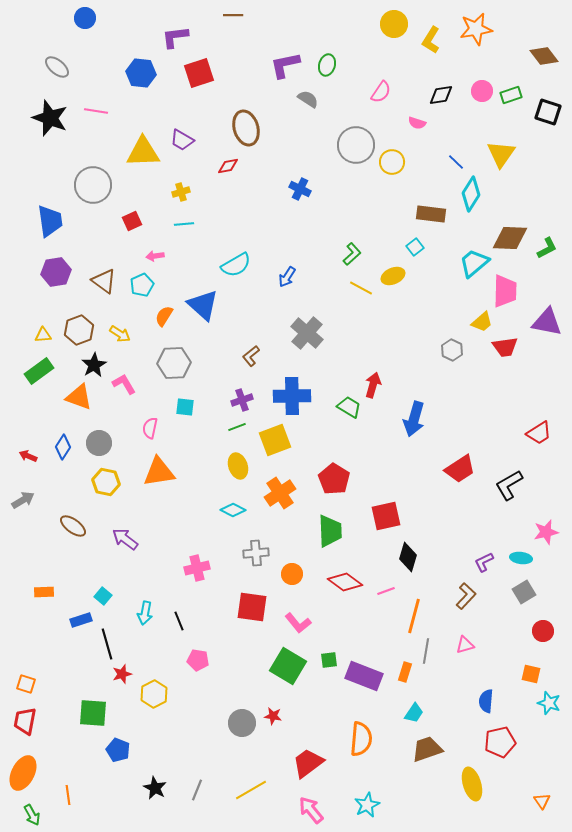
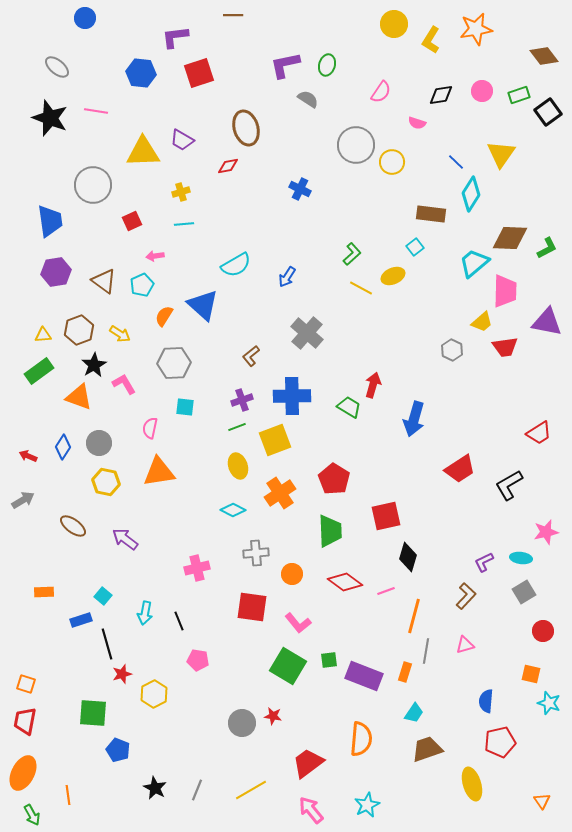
green rectangle at (511, 95): moved 8 px right
black square at (548, 112): rotated 36 degrees clockwise
